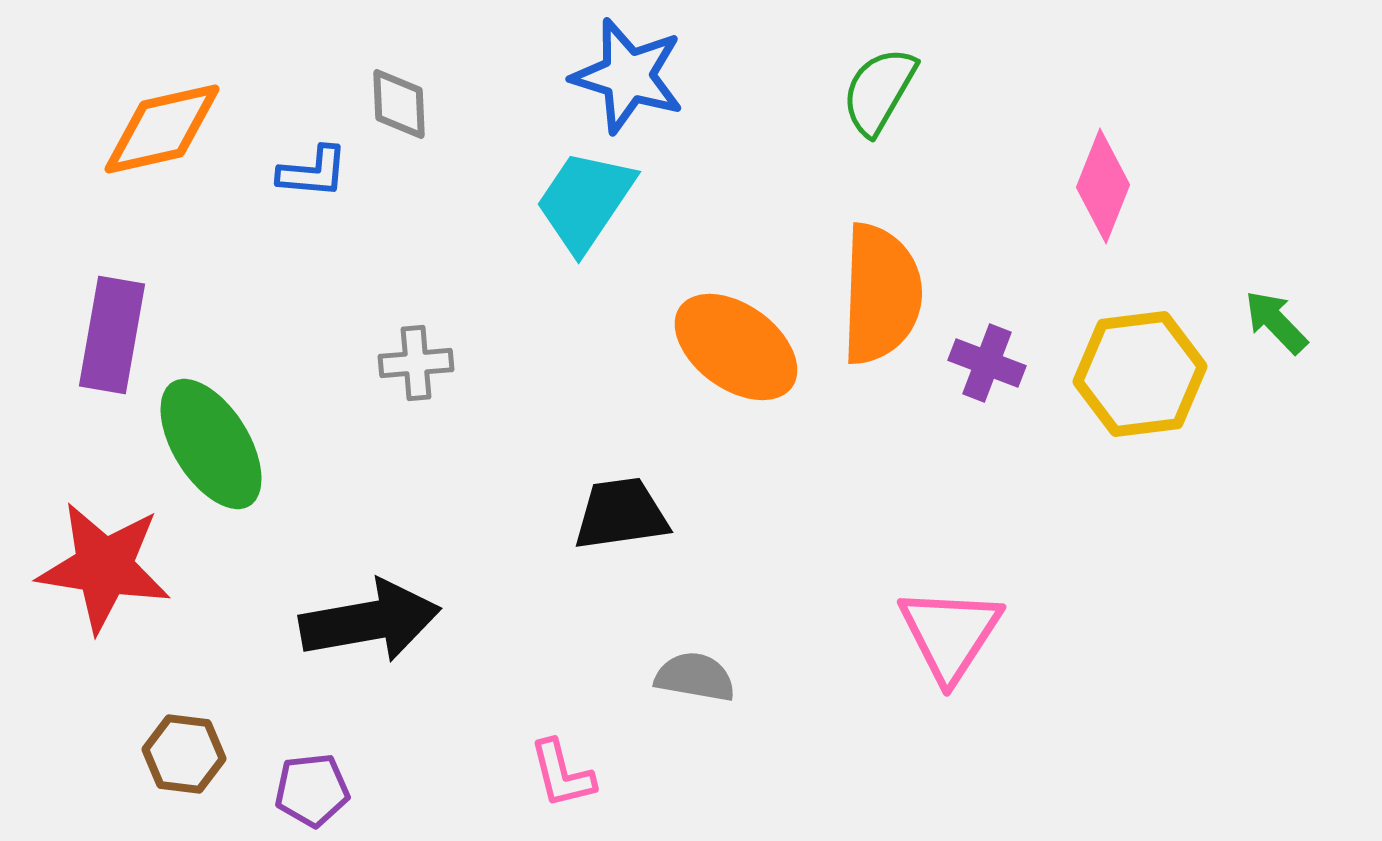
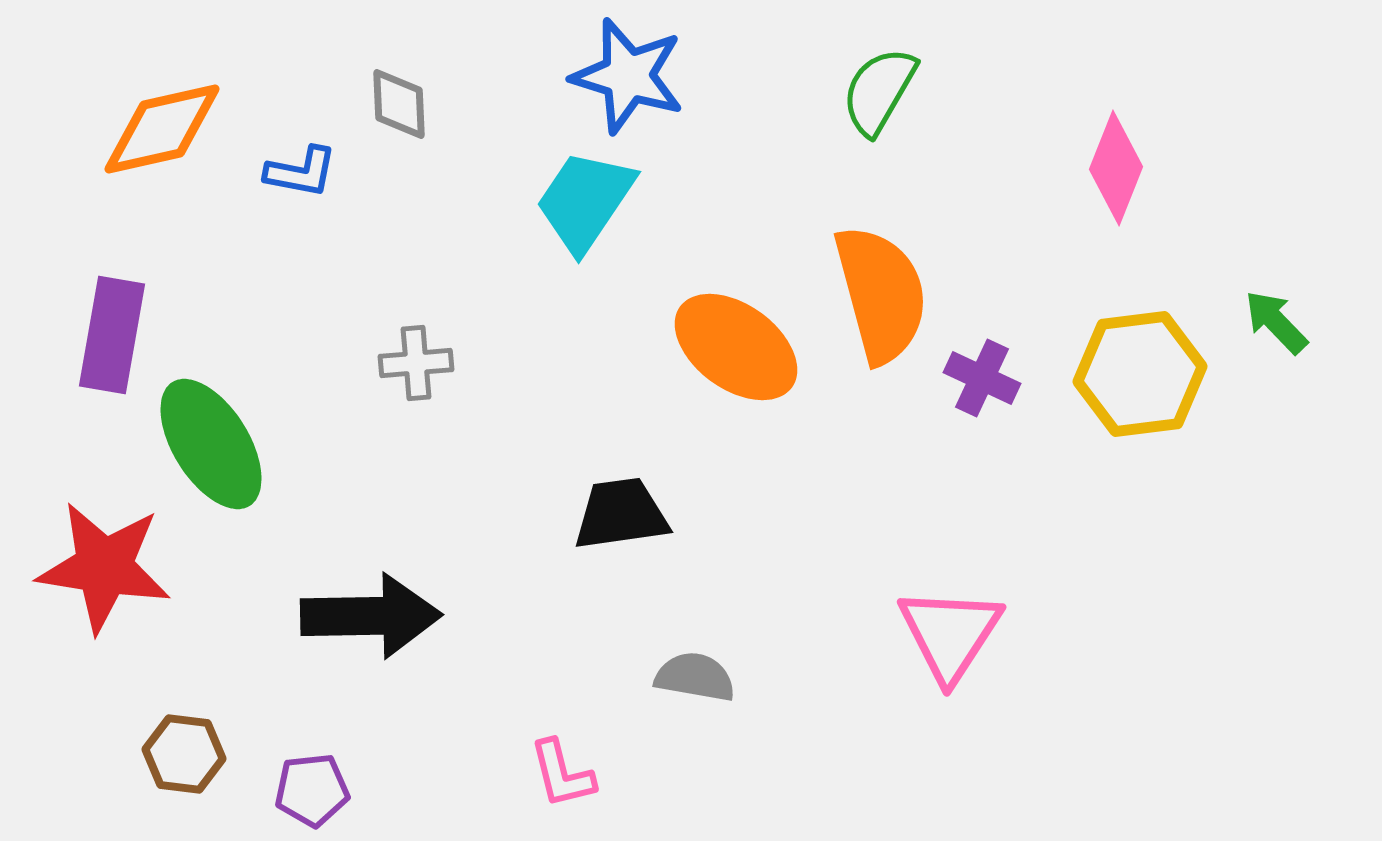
blue L-shape: moved 12 px left; rotated 6 degrees clockwise
pink diamond: moved 13 px right, 18 px up
orange semicircle: rotated 17 degrees counterclockwise
purple cross: moved 5 px left, 15 px down; rotated 4 degrees clockwise
black arrow: moved 1 px right, 5 px up; rotated 9 degrees clockwise
